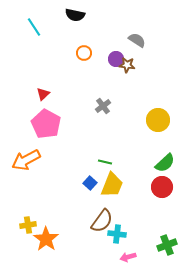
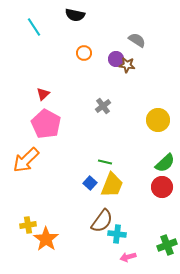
orange arrow: rotated 16 degrees counterclockwise
